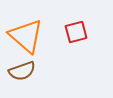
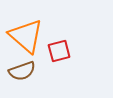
red square: moved 17 px left, 19 px down
